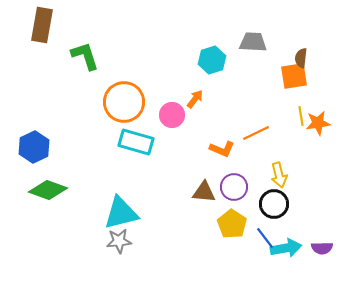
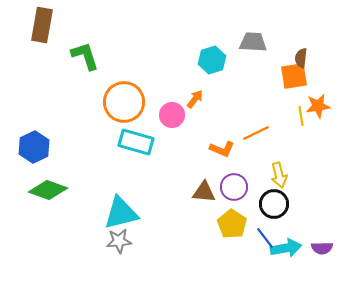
orange star: moved 17 px up
